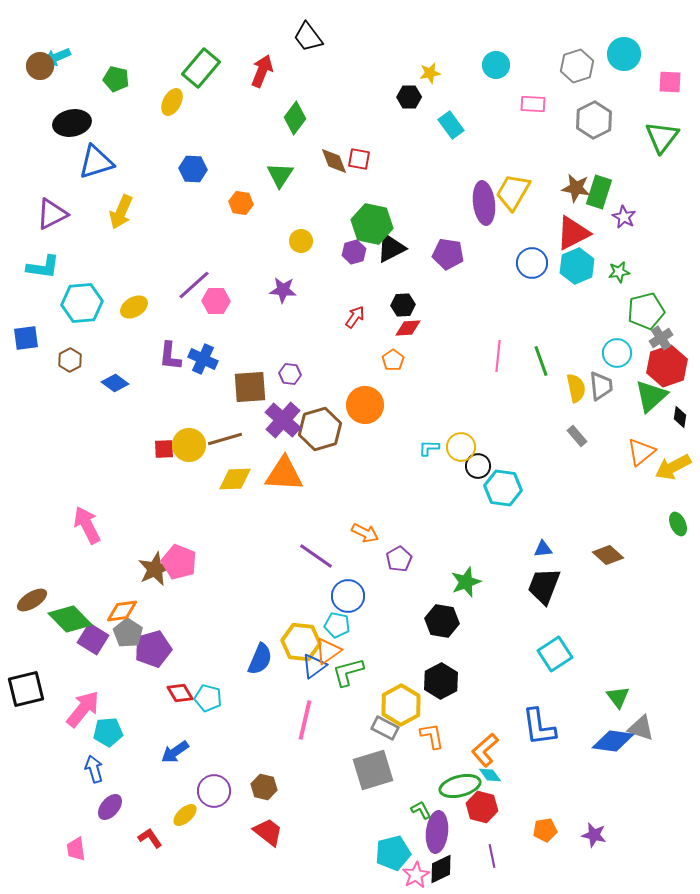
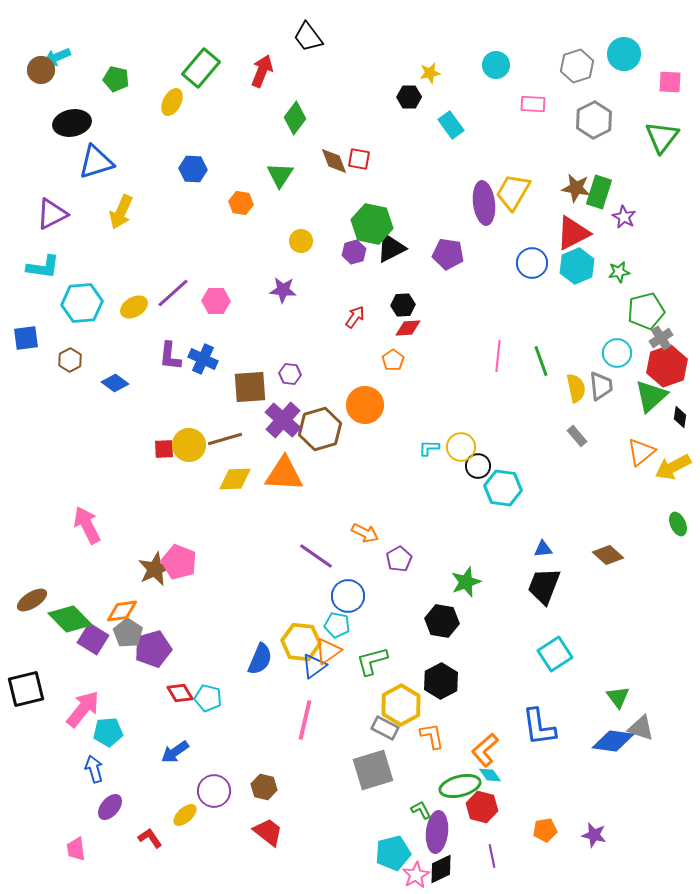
brown circle at (40, 66): moved 1 px right, 4 px down
purple line at (194, 285): moved 21 px left, 8 px down
green L-shape at (348, 672): moved 24 px right, 11 px up
